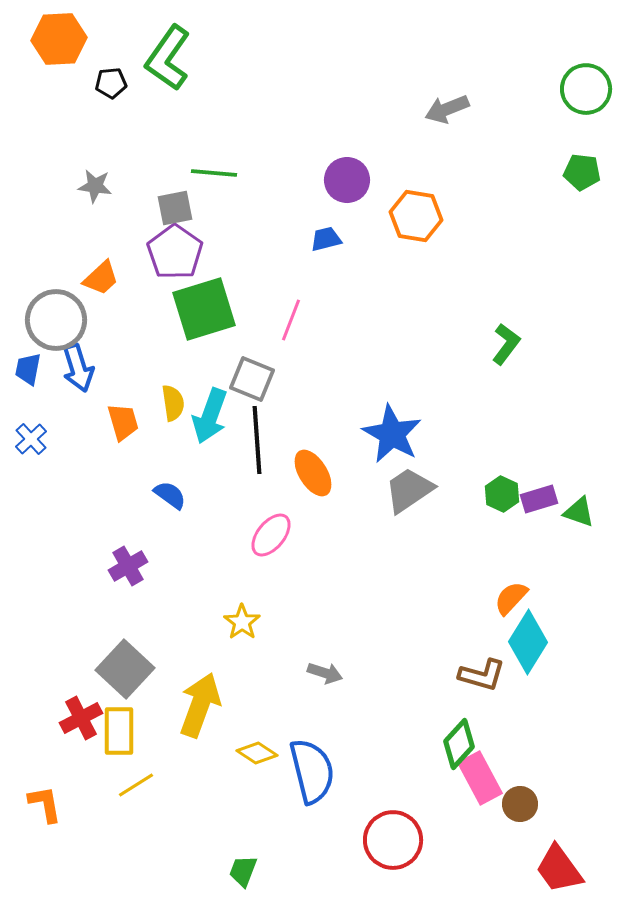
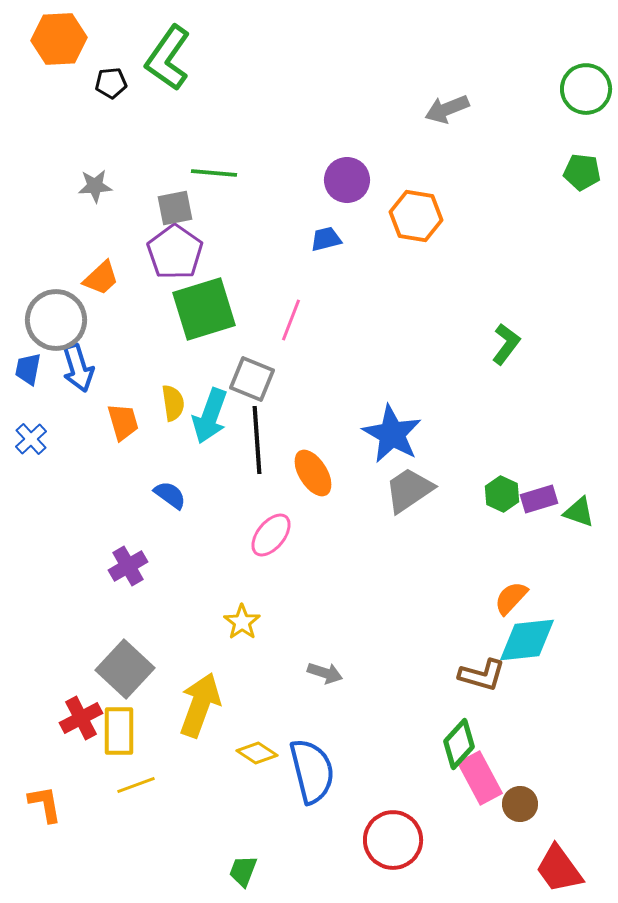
gray star at (95, 186): rotated 12 degrees counterclockwise
cyan diamond at (528, 642): moved 1 px left, 2 px up; rotated 52 degrees clockwise
yellow line at (136, 785): rotated 12 degrees clockwise
